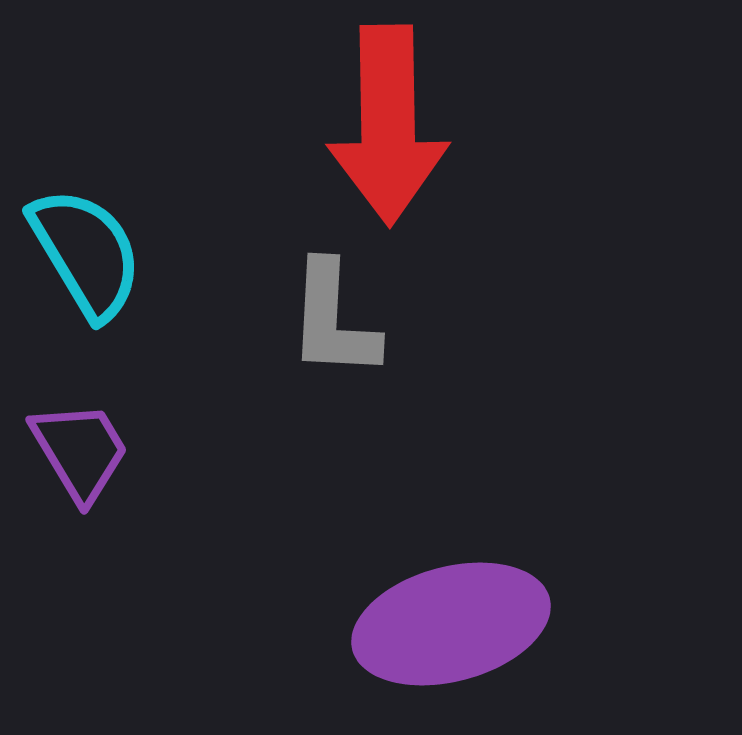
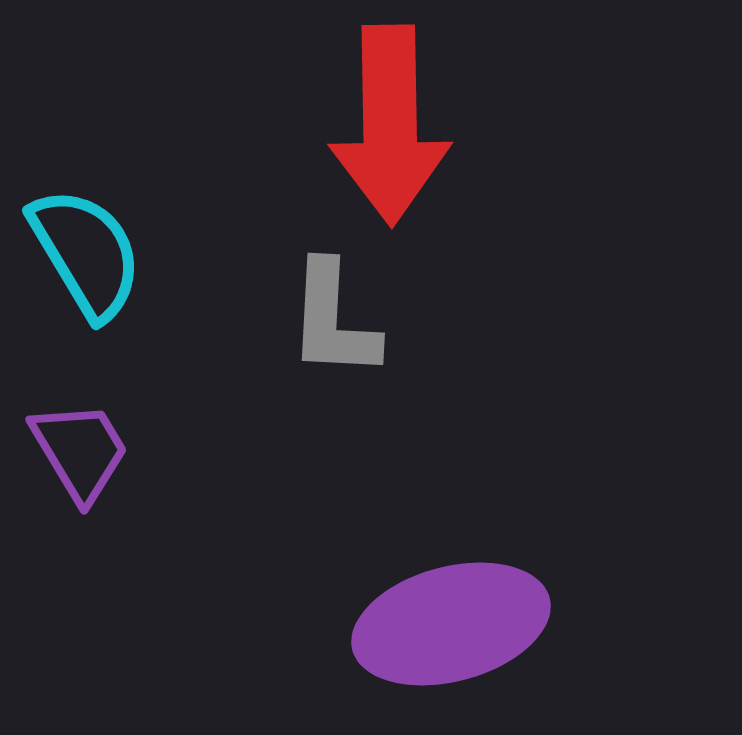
red arrow: moved 2 px right
